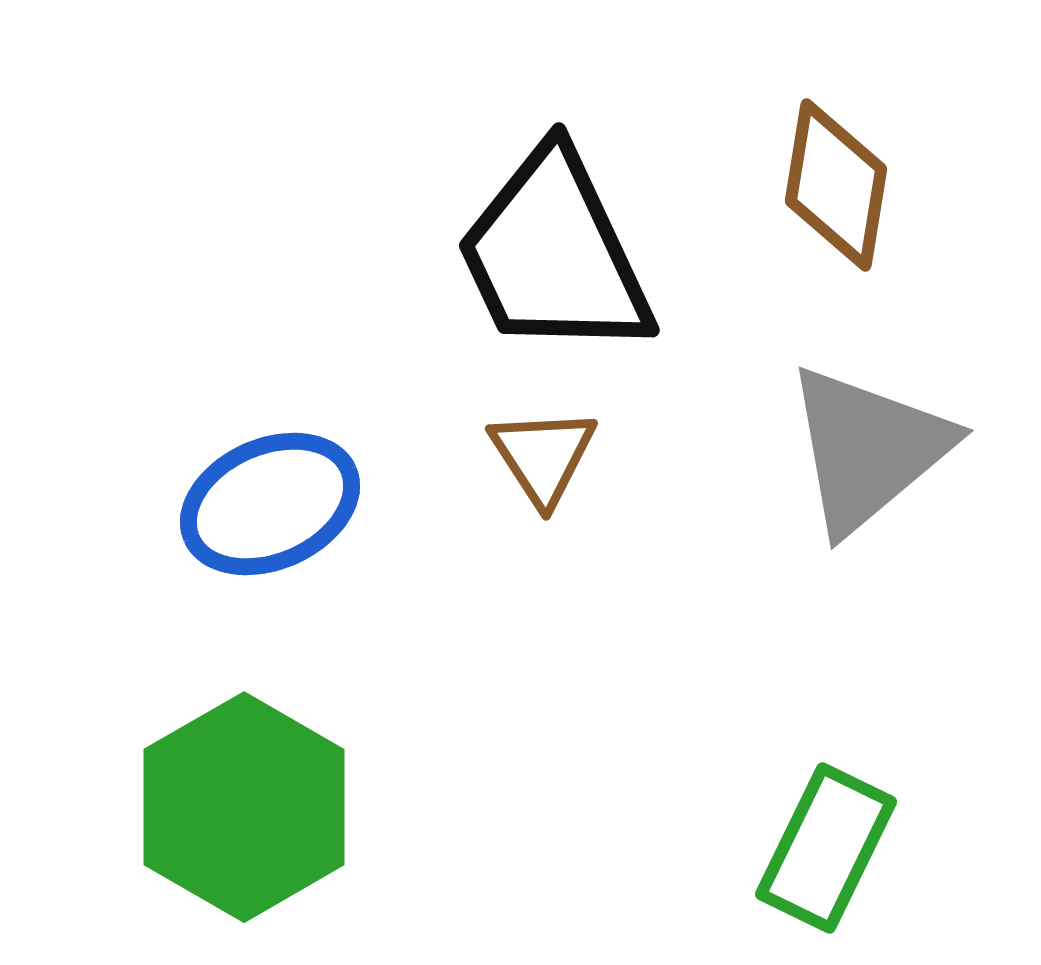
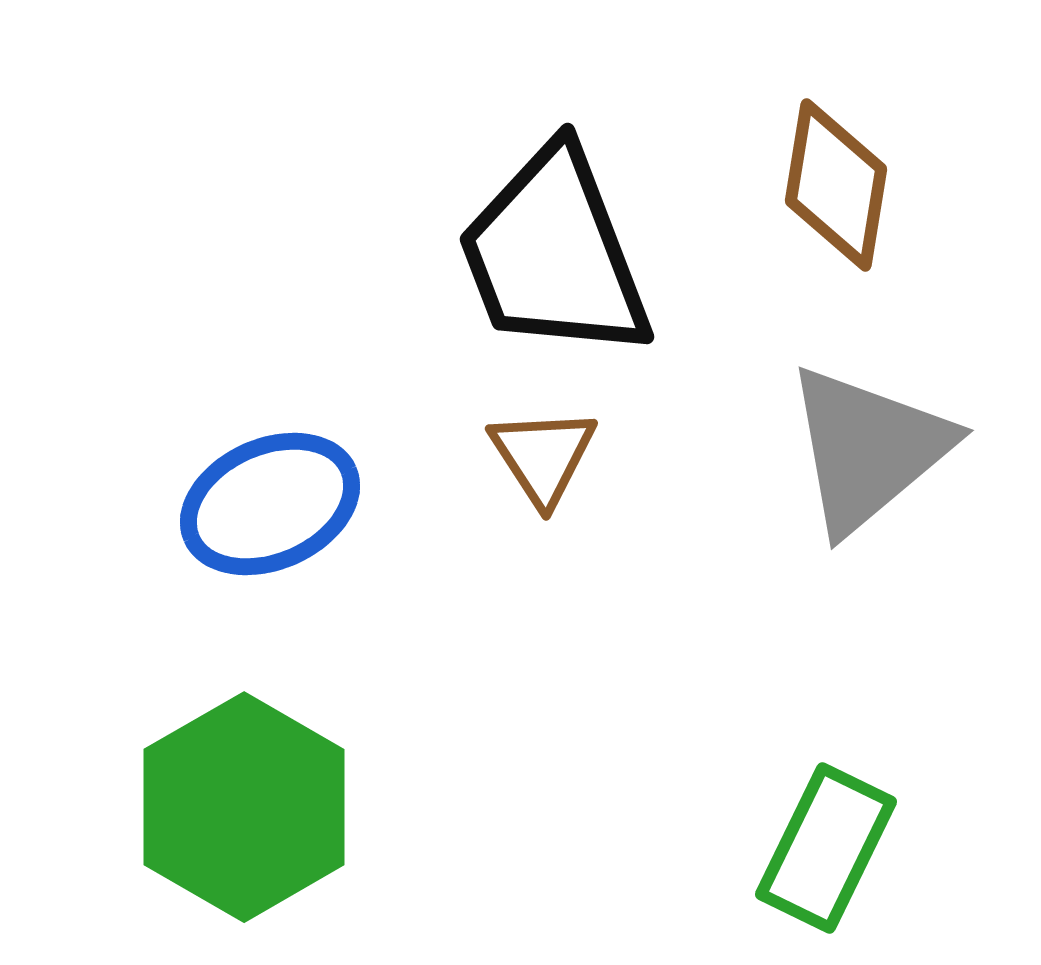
black trapezoid: rotated 4 degrees clockwise
